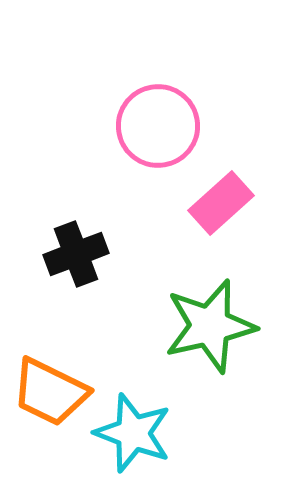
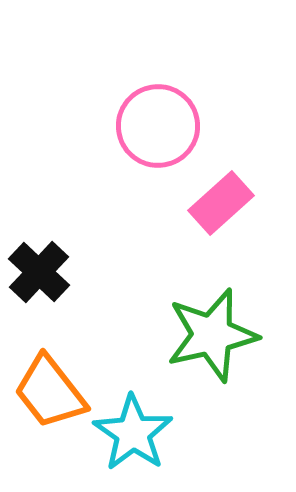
black cross: moved 37 px left, 18 px down; rotated 26 degrees counterclockwise
green star: moved 2 px right, 9 px down
orange trapezoid: rotated 26 degrees clockwise
cyan star: rotated 14 degrees clockwise
